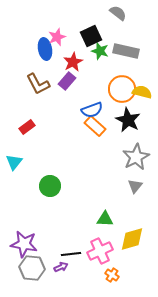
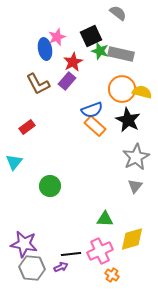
gray rectangle: moved 5 px left, 3 px down
